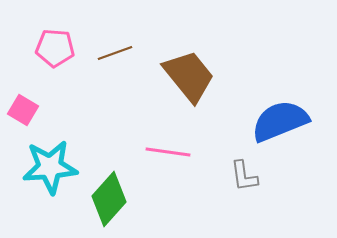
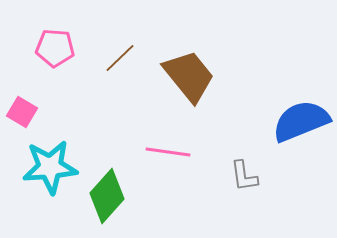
brown line: moved 5 px right, 5 px down; rotated 24 degrees counterclockwise
pink square: moved 1 px left, 2 px down
blue semicircle: moved 21 px right
green diamond: moved 2 px left, 3 px up
